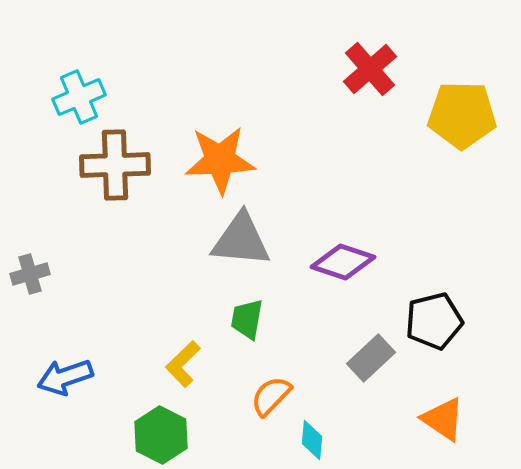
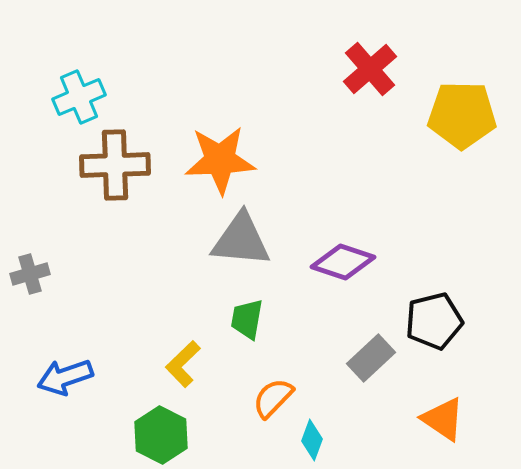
orange semicircle: moved 2 px right, 2 px down
cyan diamond: rotated 15 degrees clockwise
